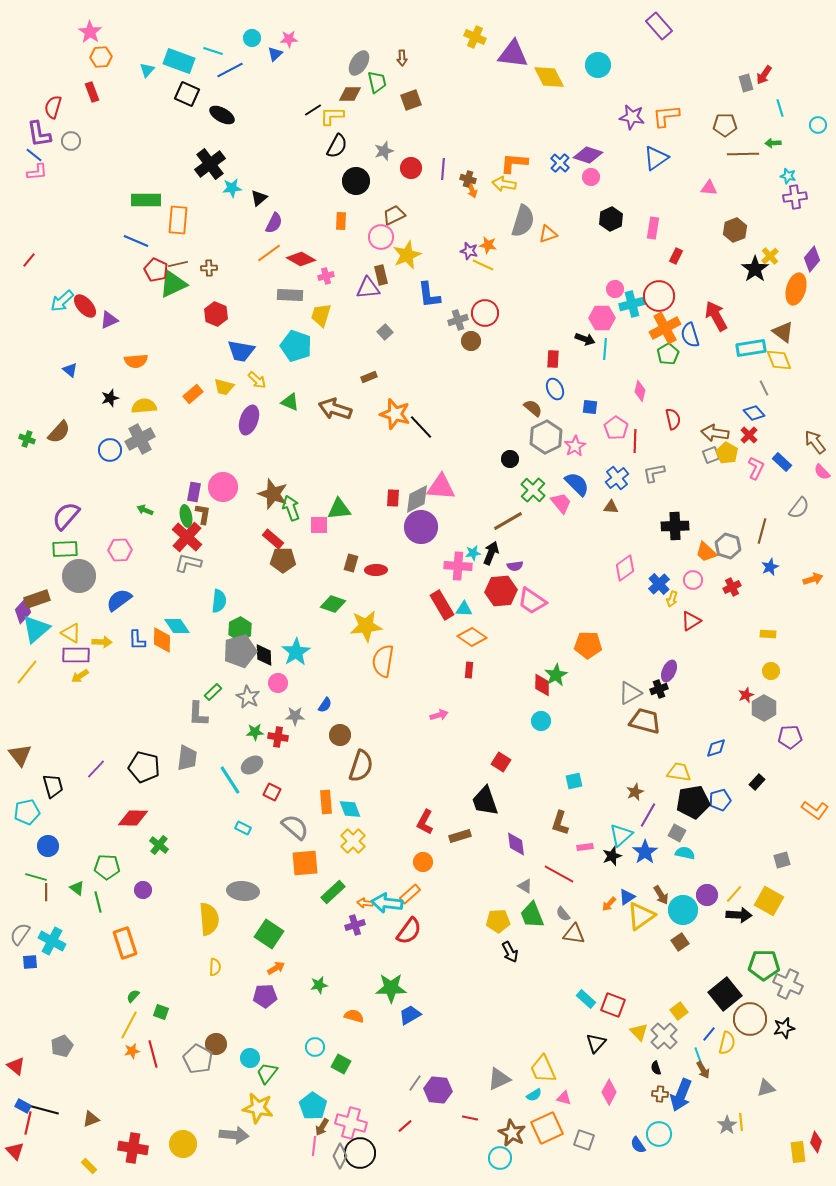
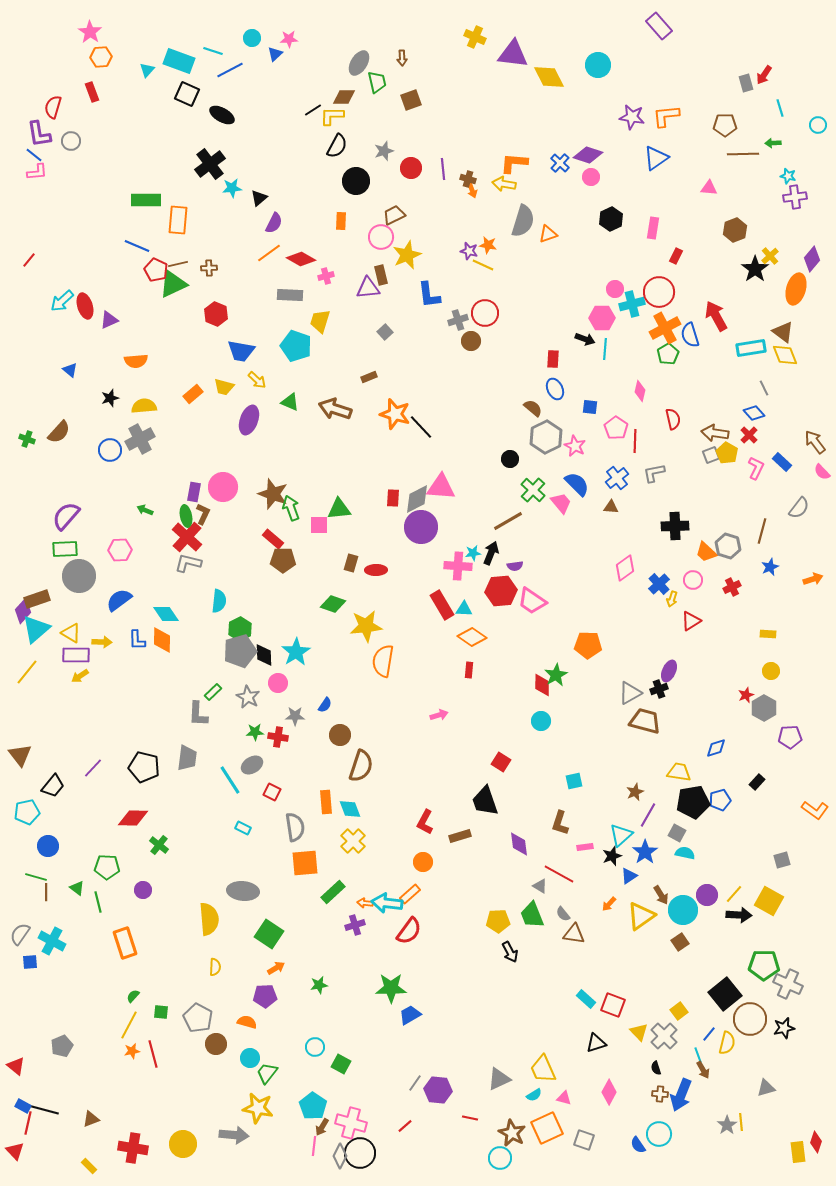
brown diamond at (350, 94): moved 6 px left, 3 px down
purple line at (443, 169): rotated 10 degrees counterclockwise
blue line at (136, 241): moved 1 px right, 5 px down
red circle at (659, 296): moved 4 px up
red ellipse at (85, 306): rotated 25 degrees clockwise
yellow trapezoid at (321, 315): moved 1 px left, 6 px down
yellow diamond at (779, 360): moved 6 px right, 5 px up
pink star at (575, 446): rotated 15 degrees counterclockwise
brown L-shape at (203, 514): rotated 15 degrees clockwise
cyan diamond at (177, 626): moved 11 px left, 12 px up
purple line at (96, 769): moved 3 px left, 1 px up
black trapezoid at (53, 786): rotated 55 degrees clockwise
gray semicircle at (295, 827): rotated 40 degrees clockwise
purple diamond at (516, 844): moved 3 px right
gray triangle at (525, 886): moved 15 px right
blue triangle at (627, 897): moved 2 px right, 21 px up
green square at (161, 1012): rotated 14 degrees counterclockwise
orange semicircle at (354, 1016): moved 107 px left, 6 px down
black triangle at (596, 1043): rotated 30 degrees clockwise
gray pentagon at (198, 1059): moved 41 px up
